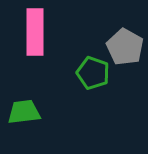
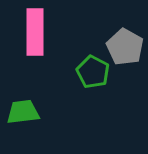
green pentagon: moved 1 px up; rotated 8 degrees clockwise
green trapezoid: moved 1 px left
